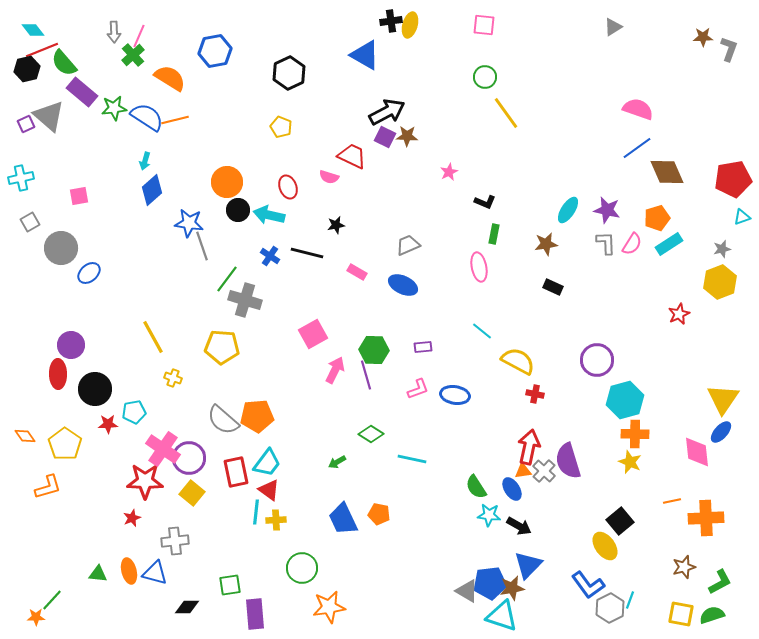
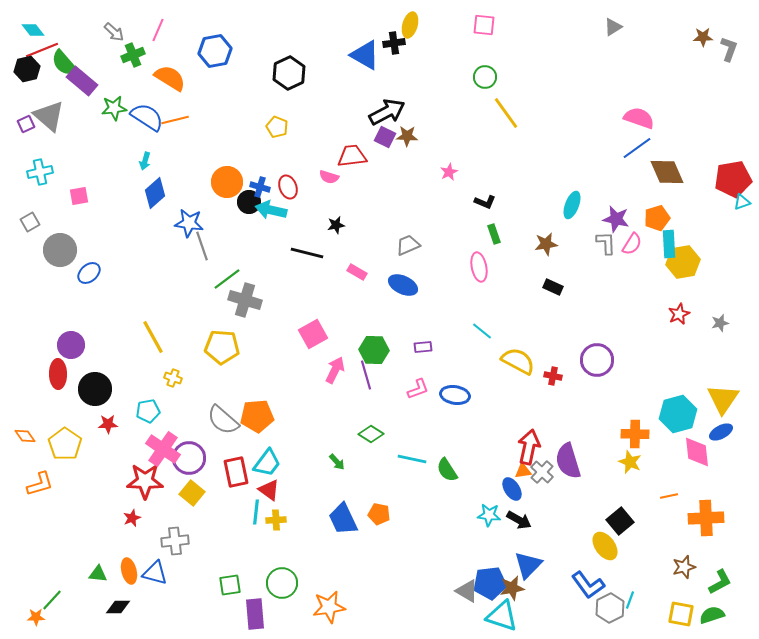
black cross at (391, 21): moved 3 px right, 22 px down
gray arrow at (114, 32): rotated 45 degrees counterclockwise
pink line at (139, 36): moved 19 px right, 6 px up
green cross at (133, 55): rotated 20 degrees clockwise
purple rectangle at (82, 92): moved 11 px up
pink semicircle at (638, 109): moved 1 px right, 9 px down
yellow pentagon at (281, 127): moved 4 px left
red trapezoid at (352, 156): rotated 32 degrees counterclockwise
cyan cross at (21, 178): moved 19 px right, 6 px up
blue diamond at (152, 190): moved 3 px right, 3 px down
black circle at (238, 210): moved 11 px right, 8 px up
cyan ellipse at (568, 210): moved 4 px right, 5 px up; rotated 12 degrees counterclockwise
purple star at (607, 210): moved 9 px right, 9 px down
cyan arrow at (269, 215): moved 2 px right, 5 px up
cyan triangle at (742, 217): moved 15 px up
green rectangle at (494, 234): rotated 30 degrees counterclockwise
cyan rectangle at (669, 244): rotated 60 degrees counterclockwise
gray circle at (61, 248): moved 1 px left, 2 px down
gray star at (722, 249): moved 2 px left, 74 px down
blue cross at (270, 256): moved 10 px left, 69 px up; rotated 18 degrees counterclockwise
green line at (227, 279): rotated 16 degrees clockwise
yellow hexagon at (720, 282): moved 37 px left, 20 px up; rotated 12 degrees clockwise
red cross at (535, 394): moved 18 px right, 18 px up
cyan hexagon at (625, 400): moved 53 px right, 14 px down
cyan pentagon at (134, 412): moved 14 px right, 1 px up
blue ellipse at (721, 432): rotated 20 degrees clockwise
green arrow at (337, 462): rotated 102 degrees counterclockwise
gray cross at (544, 471): moved 2 px left, 1 px down
orange L-shape at (48, 487): moved 8 px left, 3 px up
green semicircle at (476, 487): moved 29 px left, 17 px up
orange line at (672, 501): moved 3 px left, 5 px up
black arrow at (519, 526): moved 6 px up
green circle at (302, 568): moved 20 px left, 15 px down
black diamond at (187, 607): moved 69 px left
